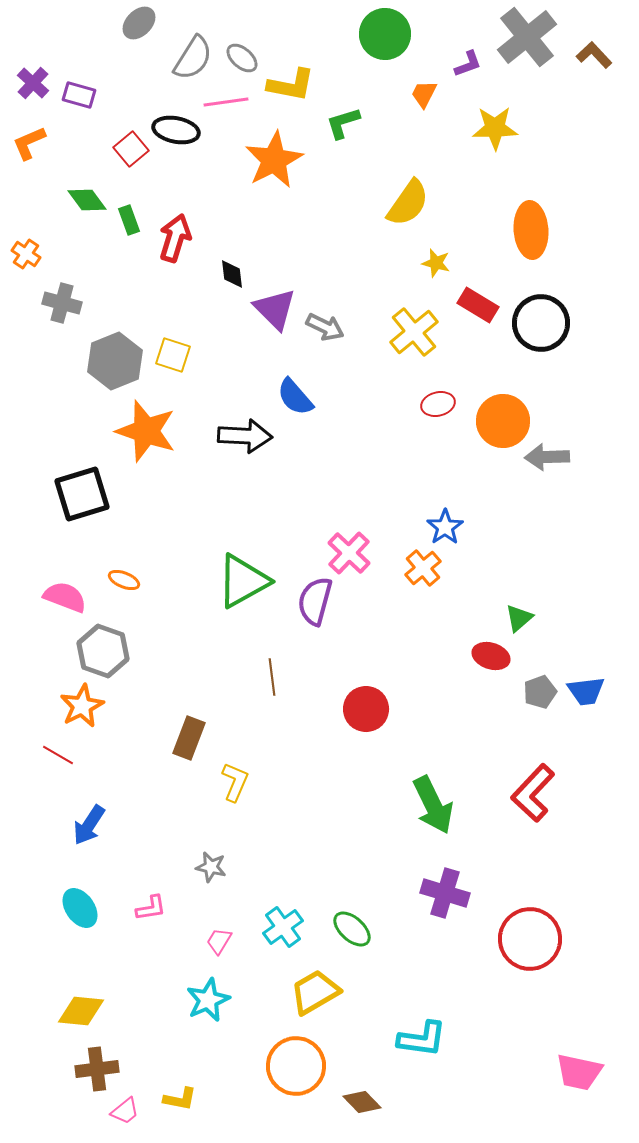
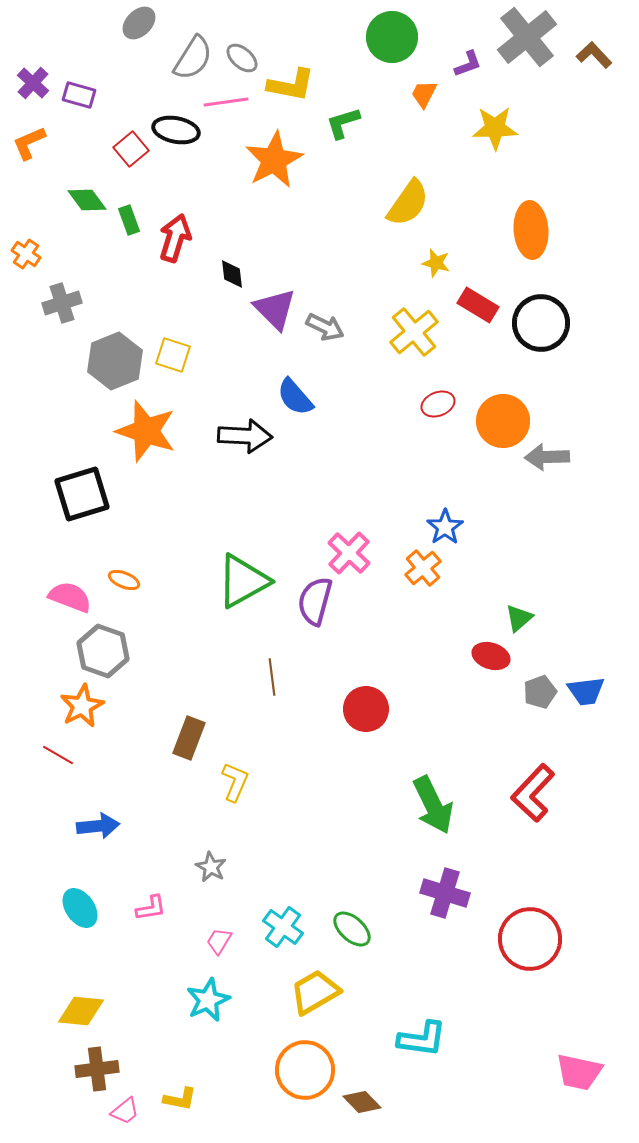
green circle at (385, 34): moved 7 px right, 3 px down
gray cross at (62, 303): rotated 33 degrees counterclockwise
red ellipse at (438, 404): rotated 8 degrees counterclockwise
pink semicircle at (65, 597): moved 5 px right
blue arrow at (89, 825): moved 9 px right, 1 px down; rotated 129 degrees counterclockwise
gray star at (211, 867): rotated 16 degrees clockwise
cyan cross at (283, 927): rotated 18 degrees counterclockwise
orange circle at (296, 1066): moved 9 px right, 4 px down
